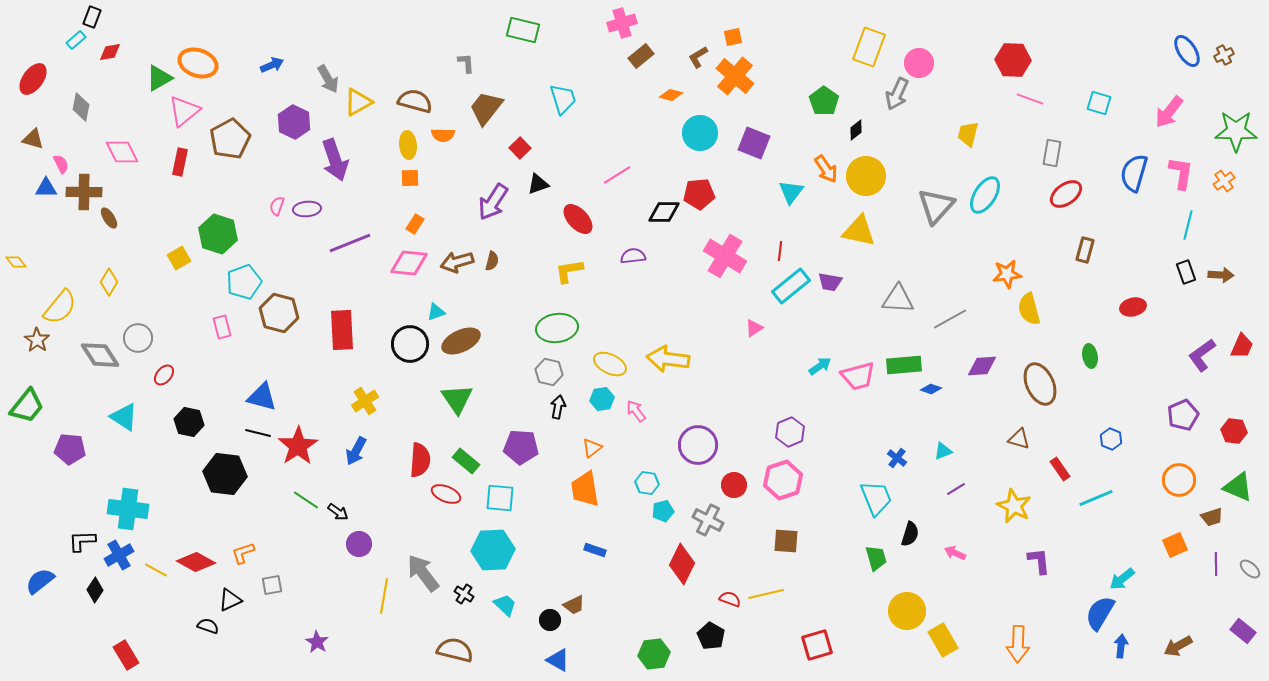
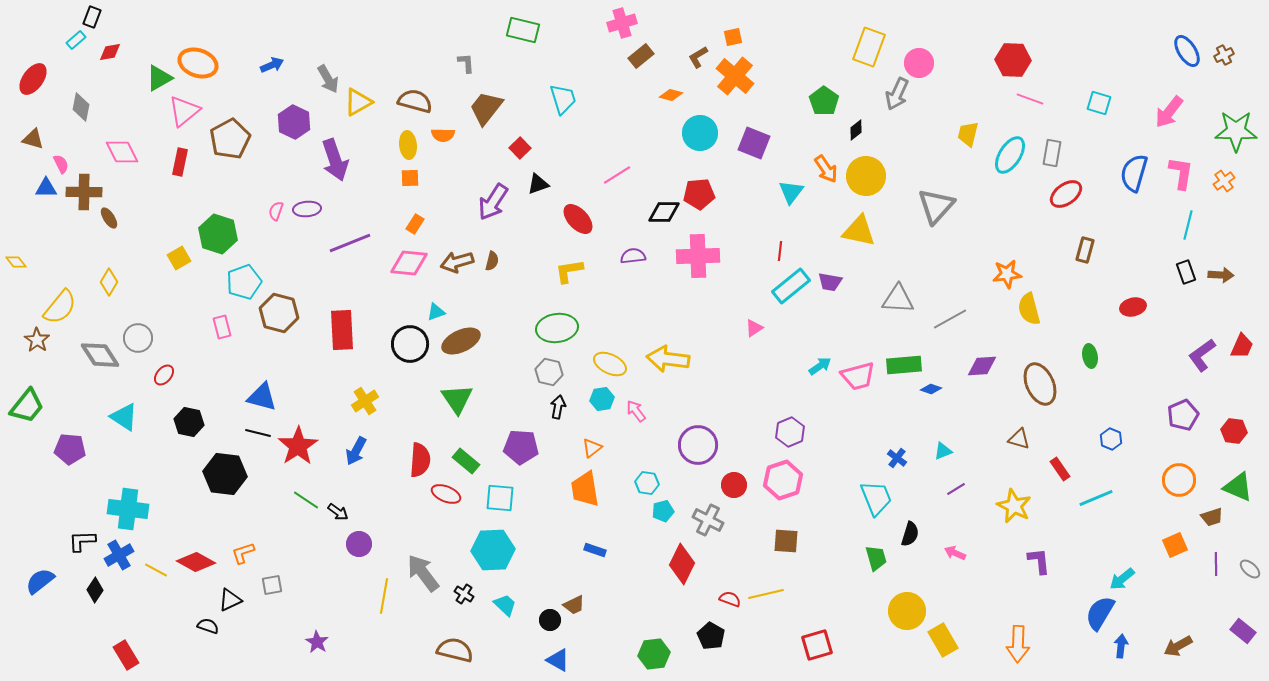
cyan ellipse at (985, 195): moved 25 px right, 40 px up
pink semicircle at (277, 206): moved 1 px left, 5 px down
pink cross at (725, 256): moved 27 px left; rotated 33 degrees counterclockwise
